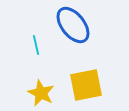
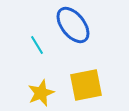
cyan line: moved 1 px right; rotated 18 degrees counterclockwise
yellow star: rotated 24 degrees clockwise
